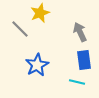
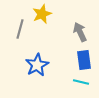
yellow star: moved 2 px right, 1 px down
gray line: rotated 60 degrees clockwise
cyan line: moved 4 px right
